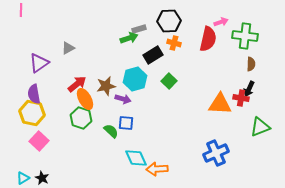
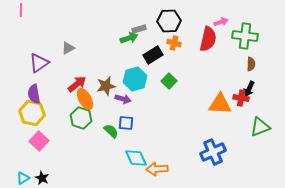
blue cross: moved 3 px left, 1 px up
